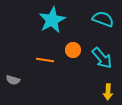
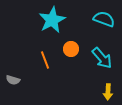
cyan semicircle: moved 1 px right
orange circle: moved 2 px left, 1 px up
orange line: rotated 60 degrees clockwise
